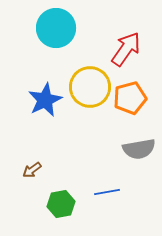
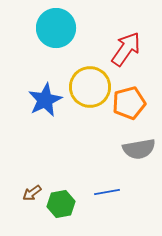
orange pentagon: moved 1 px left, 5 px down
brown arrow: moved 23 px down
